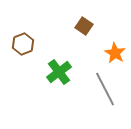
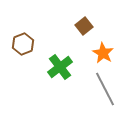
brown square: rotated 18 degrees clockwise
orange star: moved 12 px left
green cross: moved 1 px right, 5 px up
